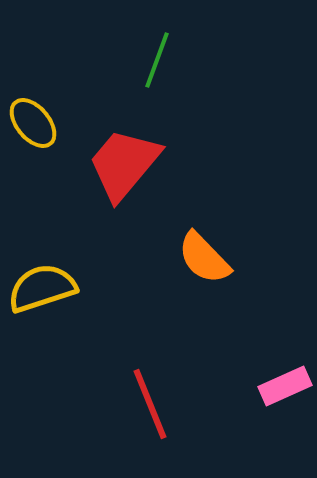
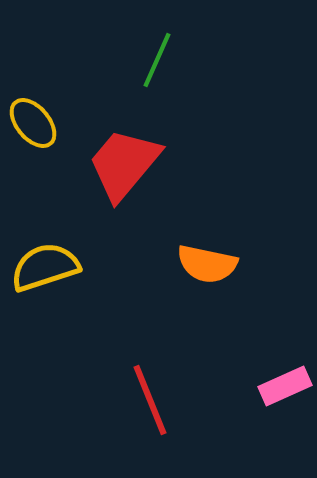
green line: rotated 4 degrees clockwise
orange semicircle: moved 3 px right, 6 px down; rotated 34 degrees counterclockwise
yellow semicircle: moved 3 px right, 21 px up
red line: moved 4 px up
